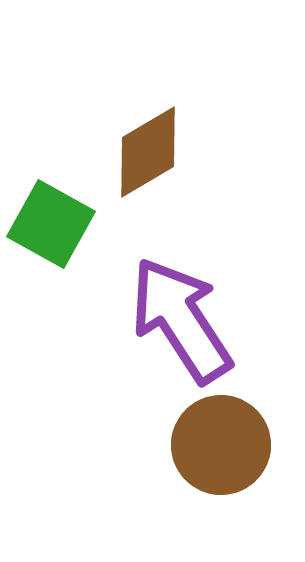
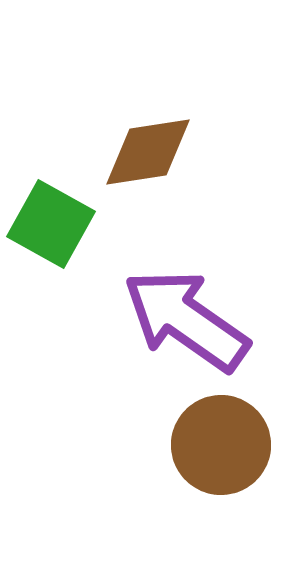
brown diamond: rotated 22 degrees clockwise
purple arrow: moved 5 px right; rotated 22 degrees counterclockwise
